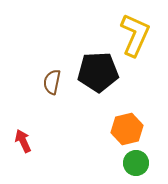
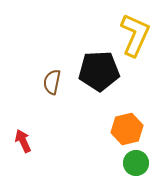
black pentagon: moved 1 px right, 1 px up
